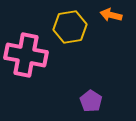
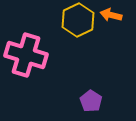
yellow hexagon: moved 8 px right, 7 px up; rotated 16 degrees counterclockwise
pink cross: rotated 6 degrees clockwise
